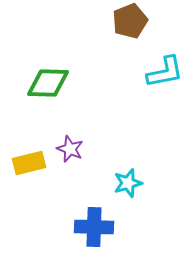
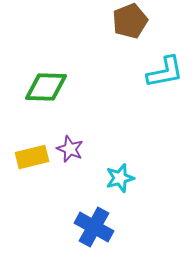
green diamond: moved 2 px left, 4 px down
yellow rectangle: moved 3 px right, 6 px up
cyan star: moved 8 px left, 5 px up
blue cross: rotated 27 degrees clockwise
